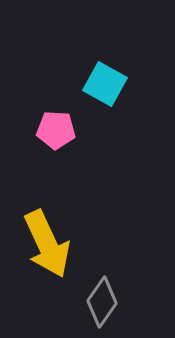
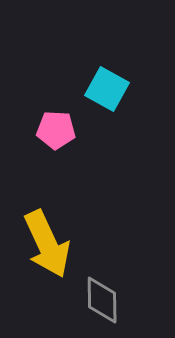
cyan square: moved 2 px right, 5 px down
gray diamond: moved 2 px up; rotated 36 degrees counterclockwise
